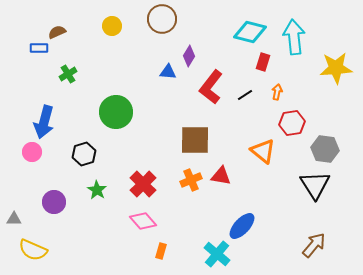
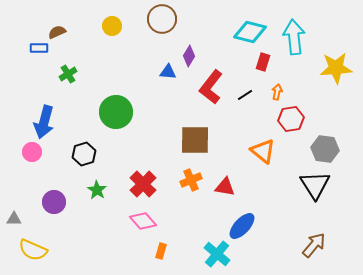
red hexagon: moved 1 px left, 4 px up
red triangle: moved 4 px right, 11 px down
